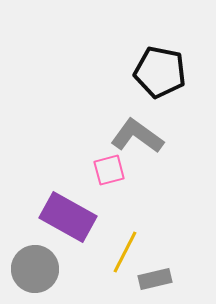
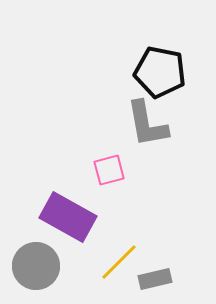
gray L-shape: moved 10 px right, 12 px up; rotated 136 degrees counterclockwise
yellow line: moved 6 px left, 10 px down; rotated 18 degrees clockwise
gray circle: moved 1 px right, 3 px up
